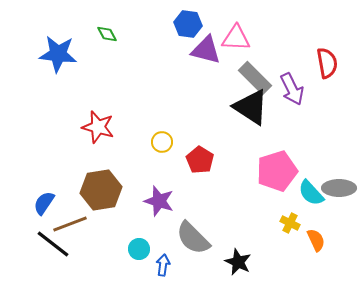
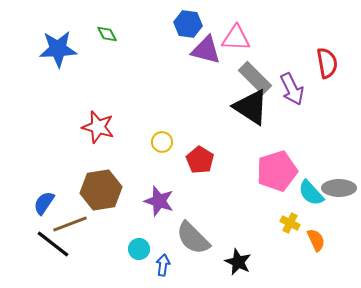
blue star: moved 5 px up; rotated 9 degrees counterclockwise
